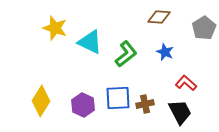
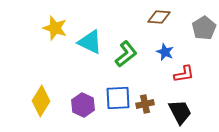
red L-shape: moved 2 px left, 9 px up; rotated 130 degrees clockwise
